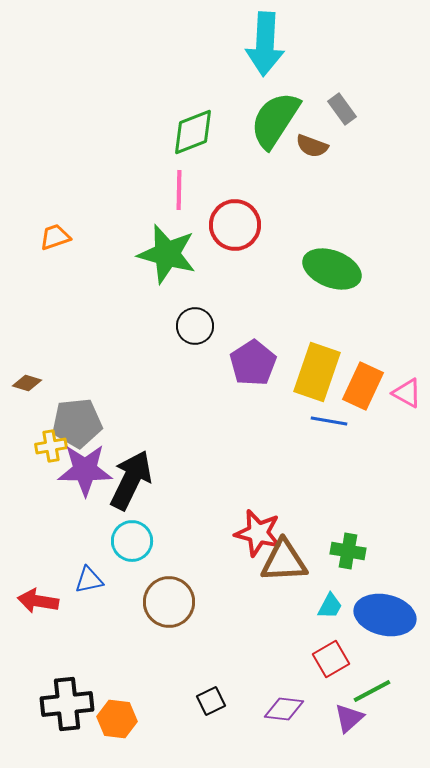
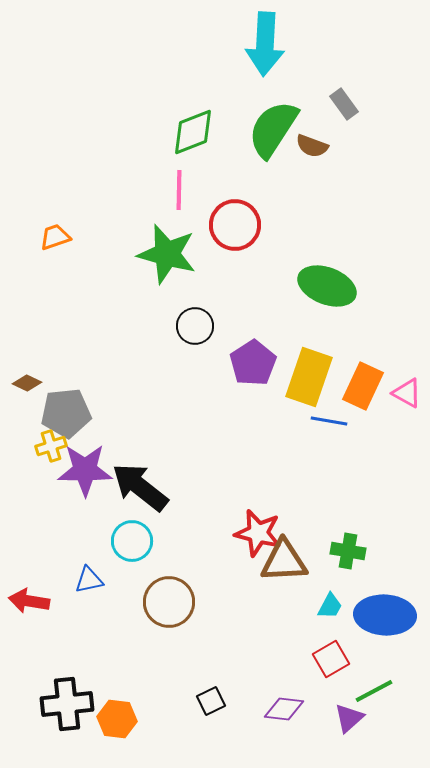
gray rectangle: moved 2 px right, 5 px up
green semicircle: moved 2 px left, 9 px down
green ellipse: moved 5 px left, 17 px down
yellow rectangle: moved 8 px left, 5 px down
brown diamond: rotated 8 degrees clockwise
gray pentagon: moved 11 px left, 10 px up
yellow cross: rotated 8 degrees counterclockwise
black arrow: moved 9 px right, 7 px down; rotated 78 degrees counterclockwise
red arrow: moved 9 px left
blue ellipse: rotated 10 degrees counterclockwise
green line: moved 2 px right
